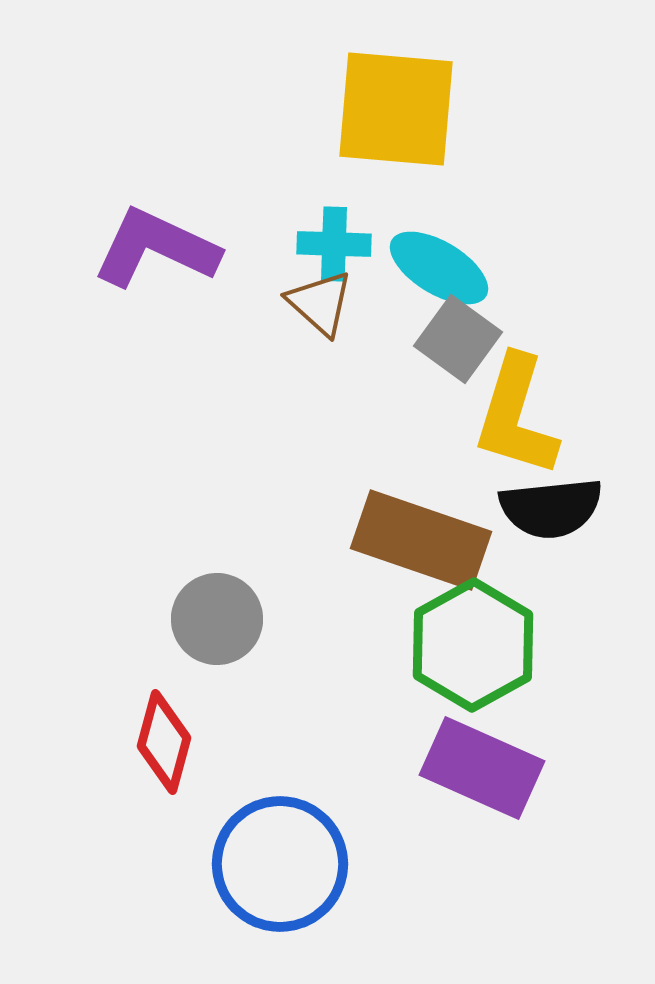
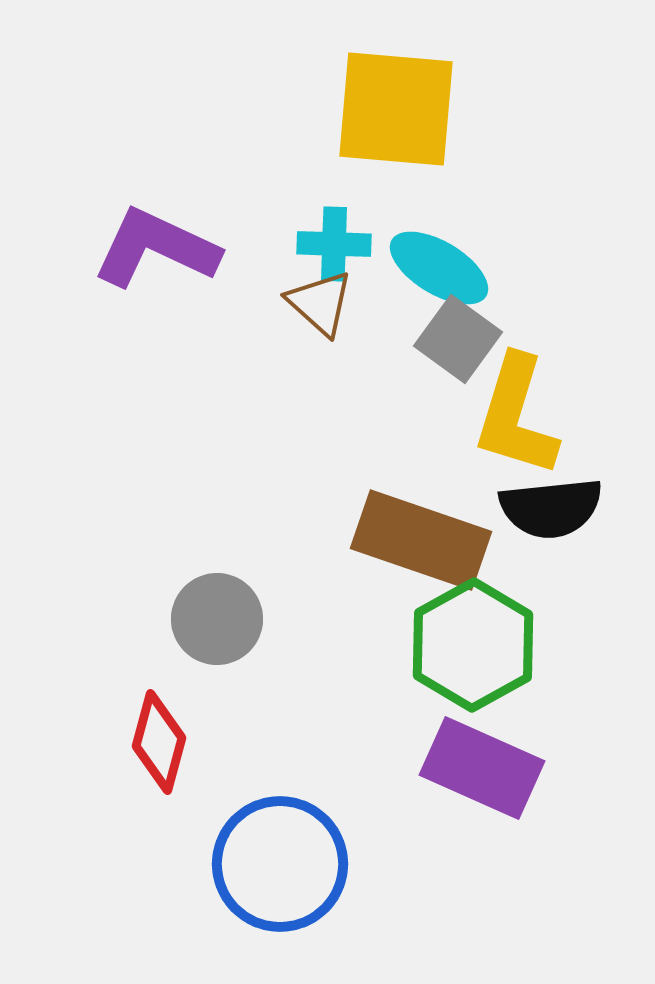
red diamond: moved 5 px left
